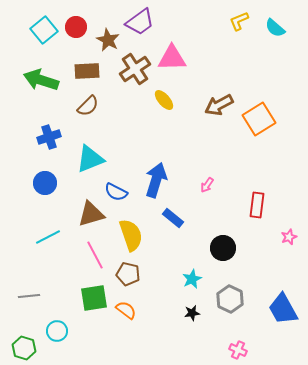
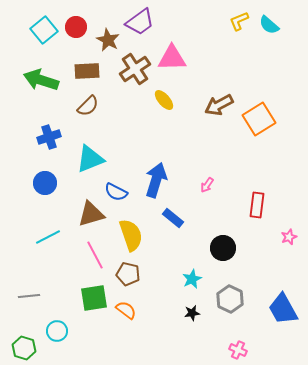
cyan semicircle: moved 6 px left, 3 px up
